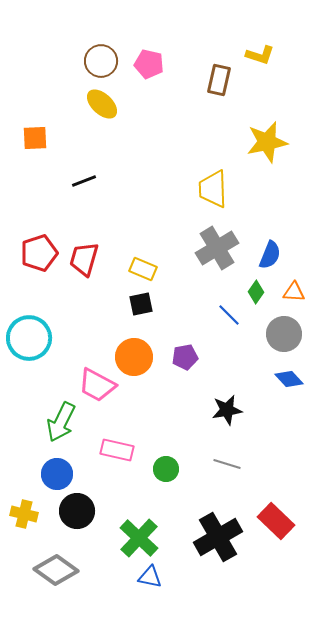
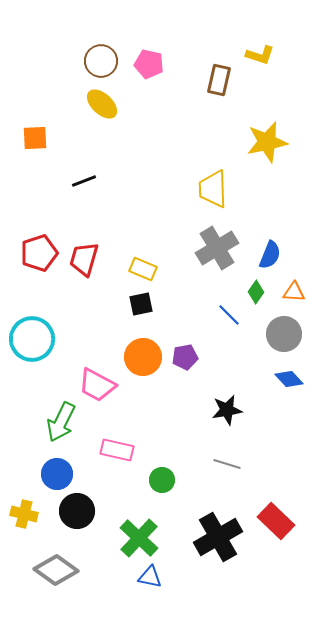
cyan circle: moved 3 px right, 1 px down
orange circle: moved 9 px right
green circle: moved 4 px left, 11 px down
